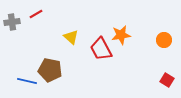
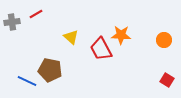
orange star: rotated 12 degrees clockwise
blue line: rotated 12 degrees clockwise
